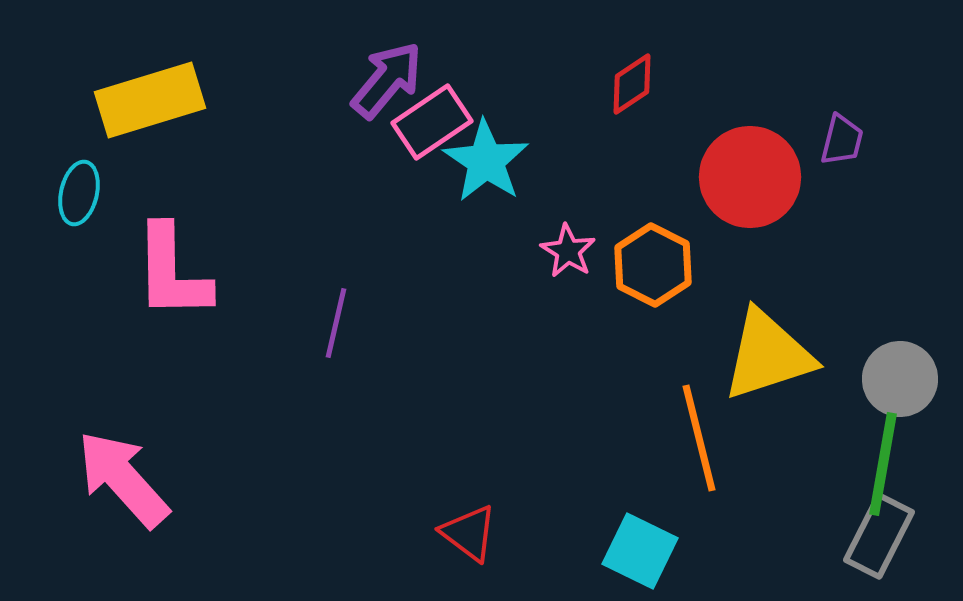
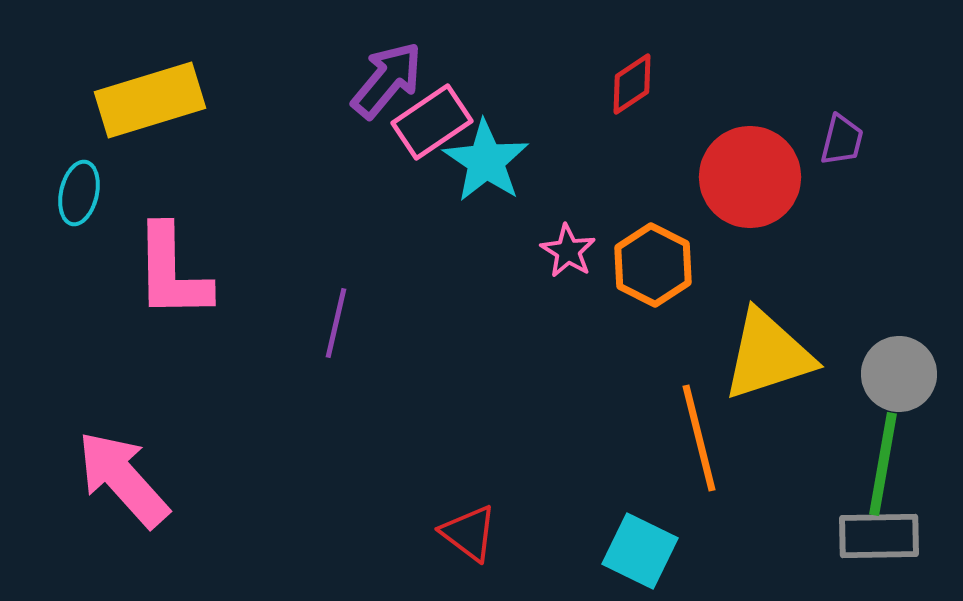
gray circle: moved 1 px left, 5 px up
gray rectangle: rotated 62 degrees clockwise
